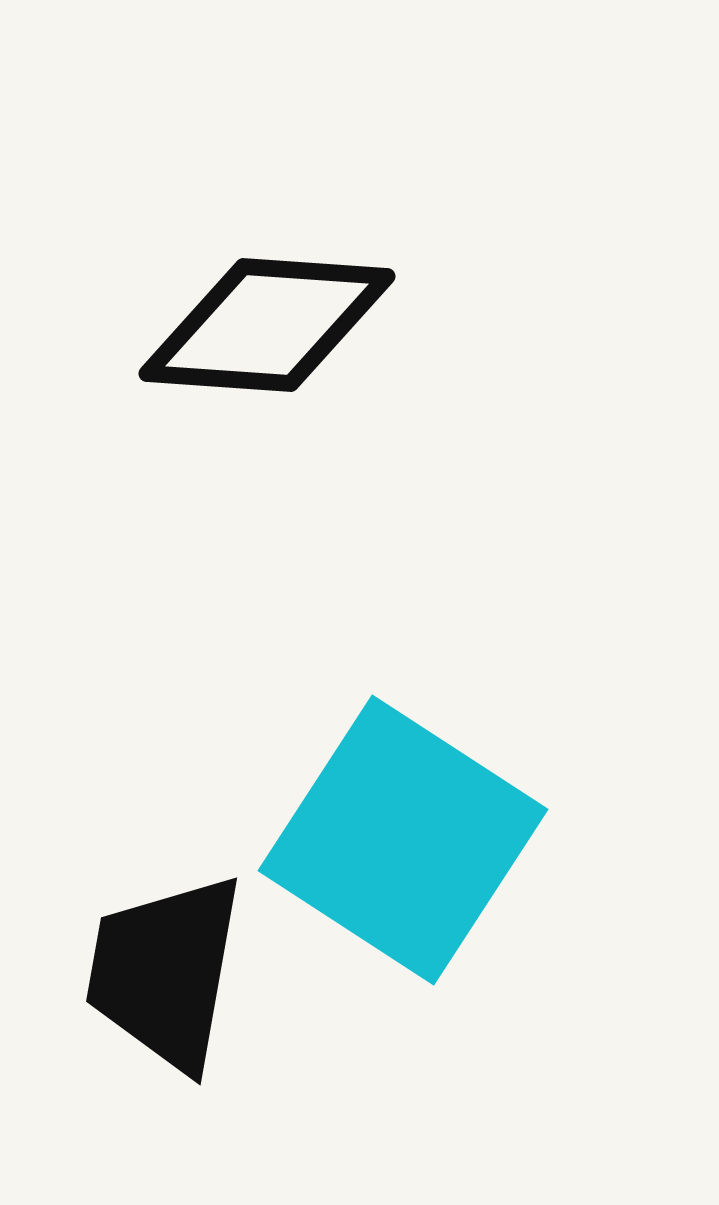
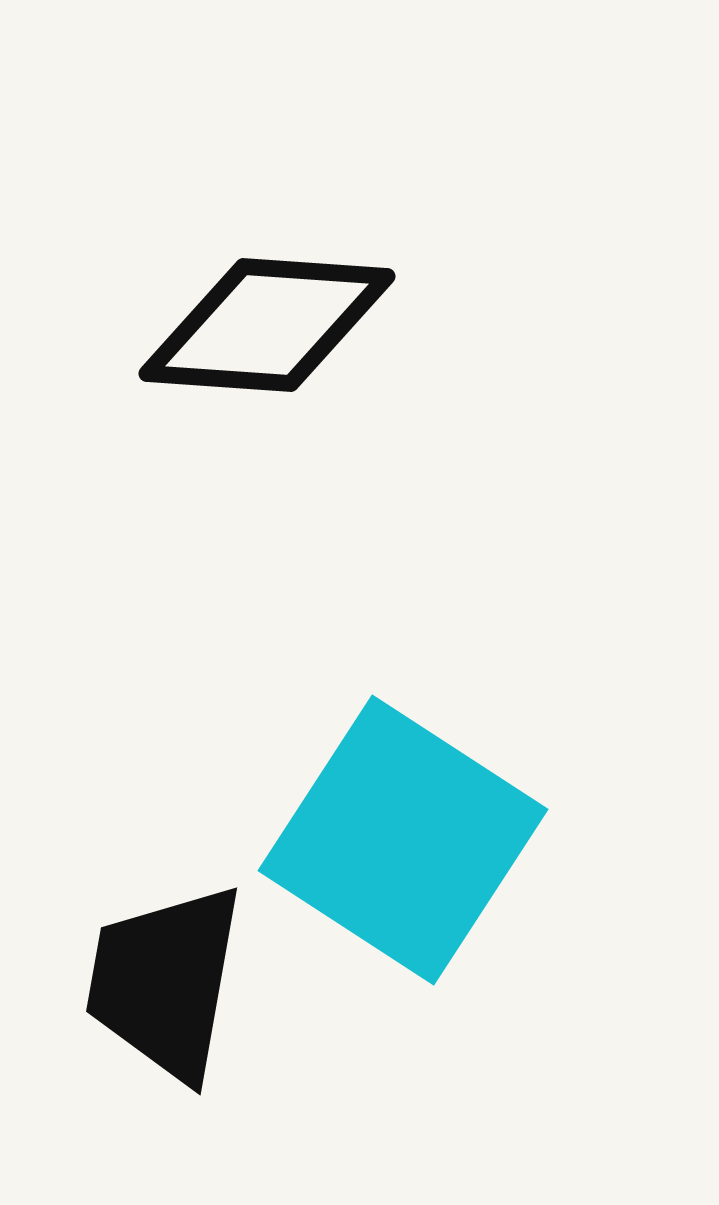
black trapezoid: moved 10 px down
